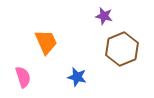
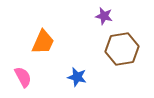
orange trapezoid: moved 3 px left; rotated 48 degrees clockwise
brown hexagon: rotated 12 degrees clockwise
pink semicircle: rotated 10 degrees counterclockwise
